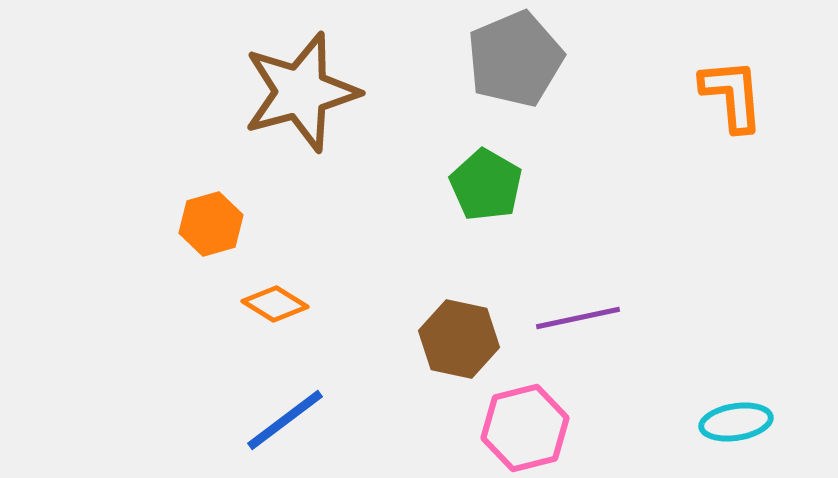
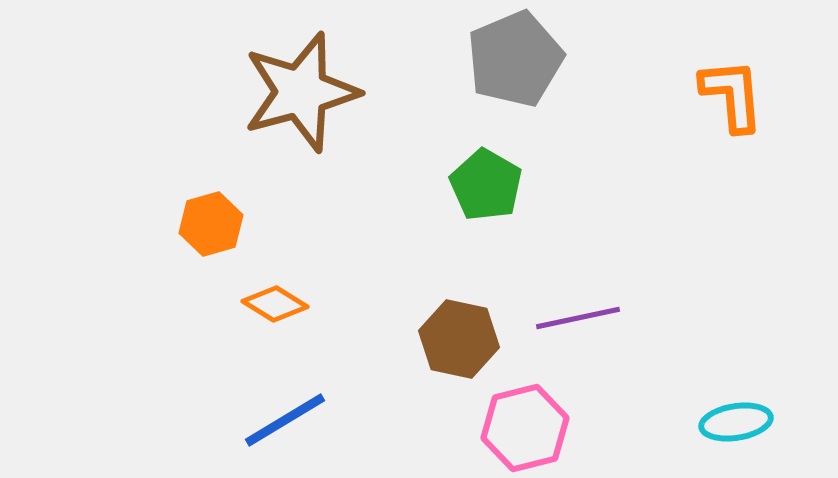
blue line: rotated 6 degrees clockwise
